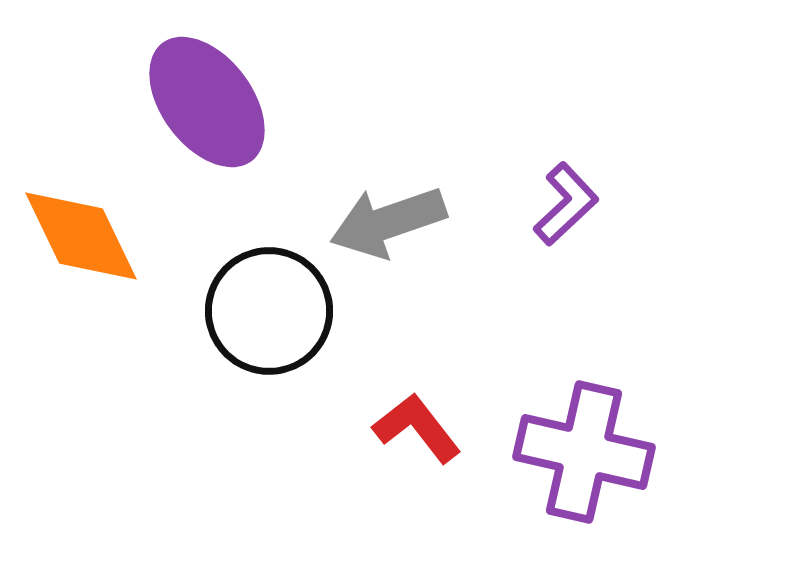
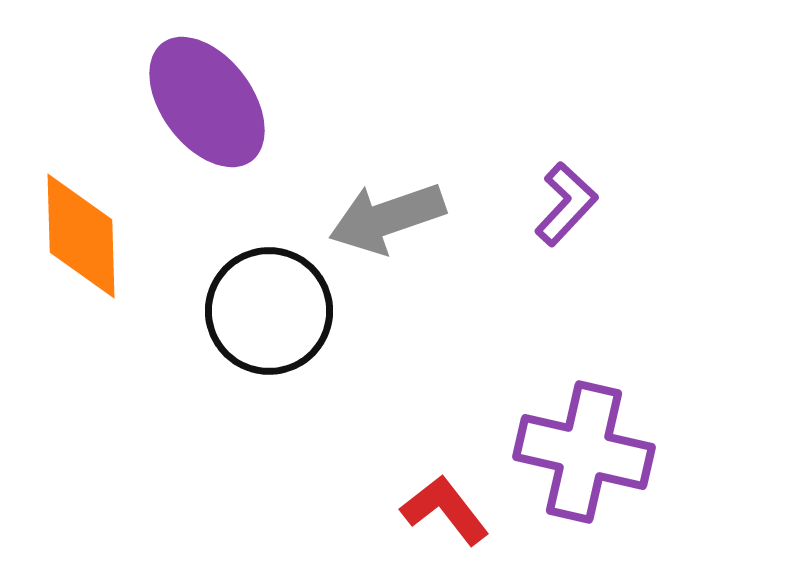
purple L-shape: rotated 4 degrees counterclockwise
gray arrow: moved 1 px left, 4 px up
orange diamond: rotated 24 degrees clockwise
red L-shape: moved 28 px right, 82 px down
